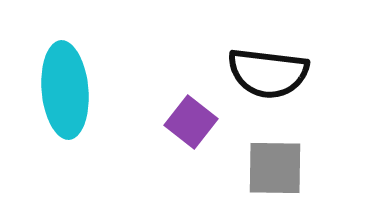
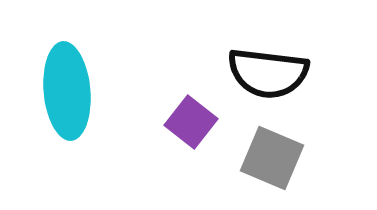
cyan ellipse: moved 2 px right, 1 px down
gray square: moved 3 px left, 10 px up; rotated 22 degrees clockwise
